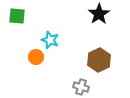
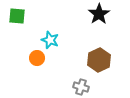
orange circle: moved 1 px right, 1 px down
